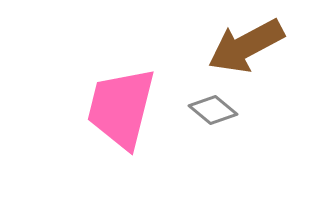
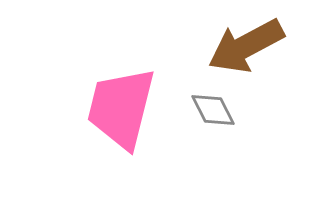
gray diamond: rotated 24 degrees clockwise
